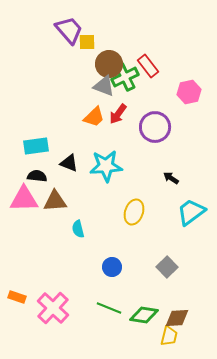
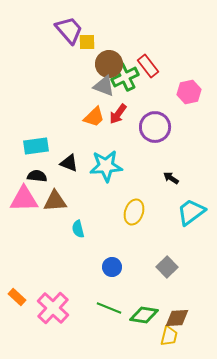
orange rectangle: rotated 24 degrees clockwise
